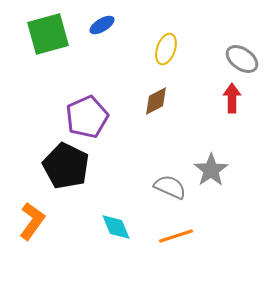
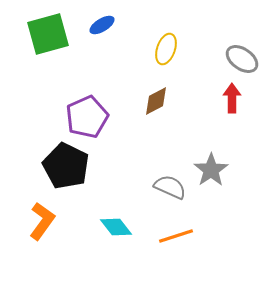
orange L-shape: moved 10 px right
cyan diamond: rotated 16 degrees counterclockwise
